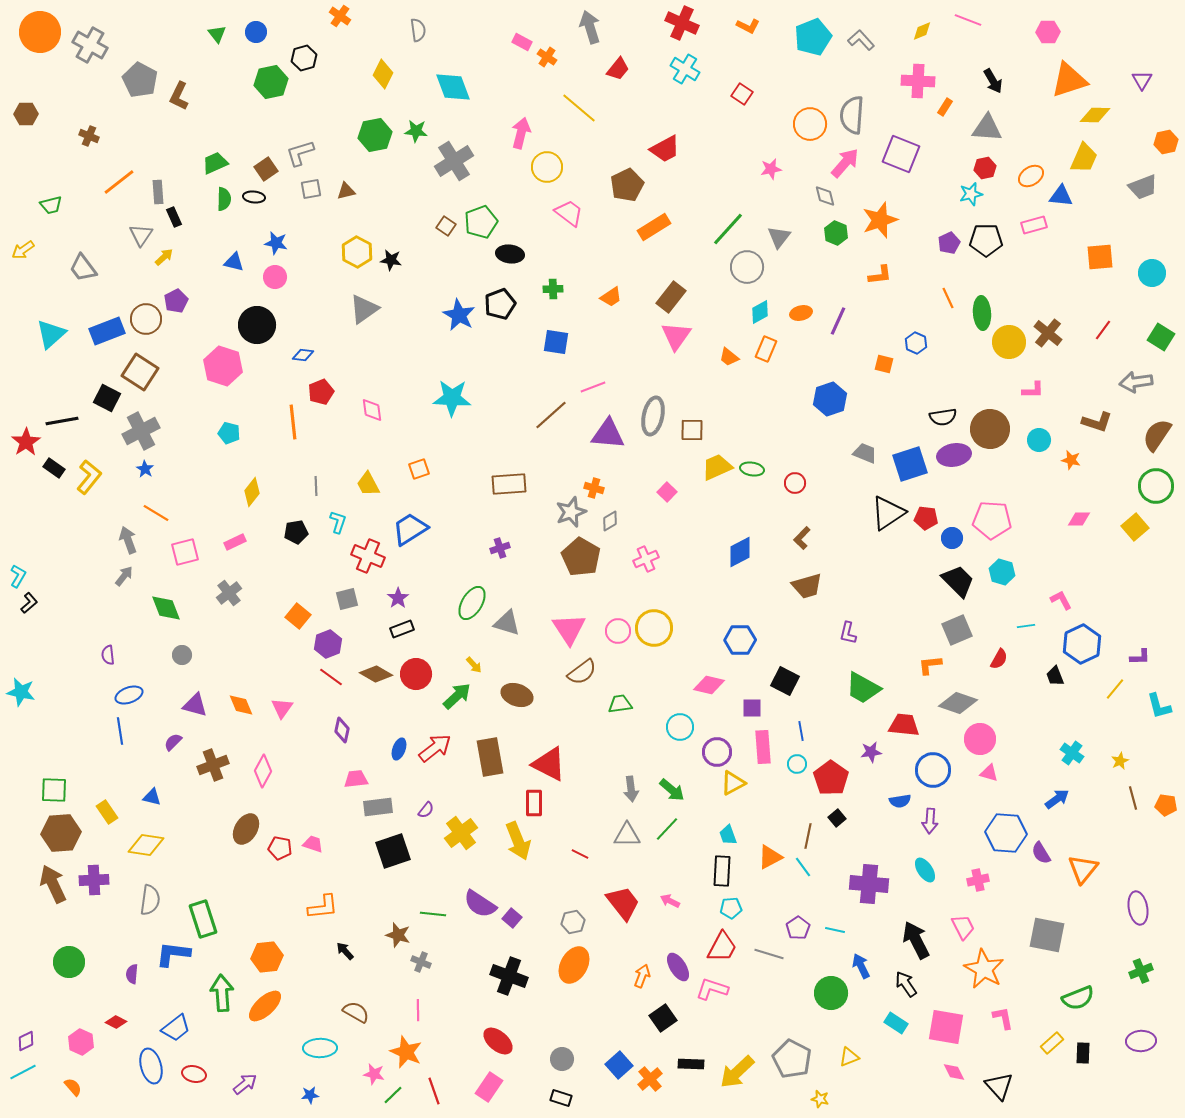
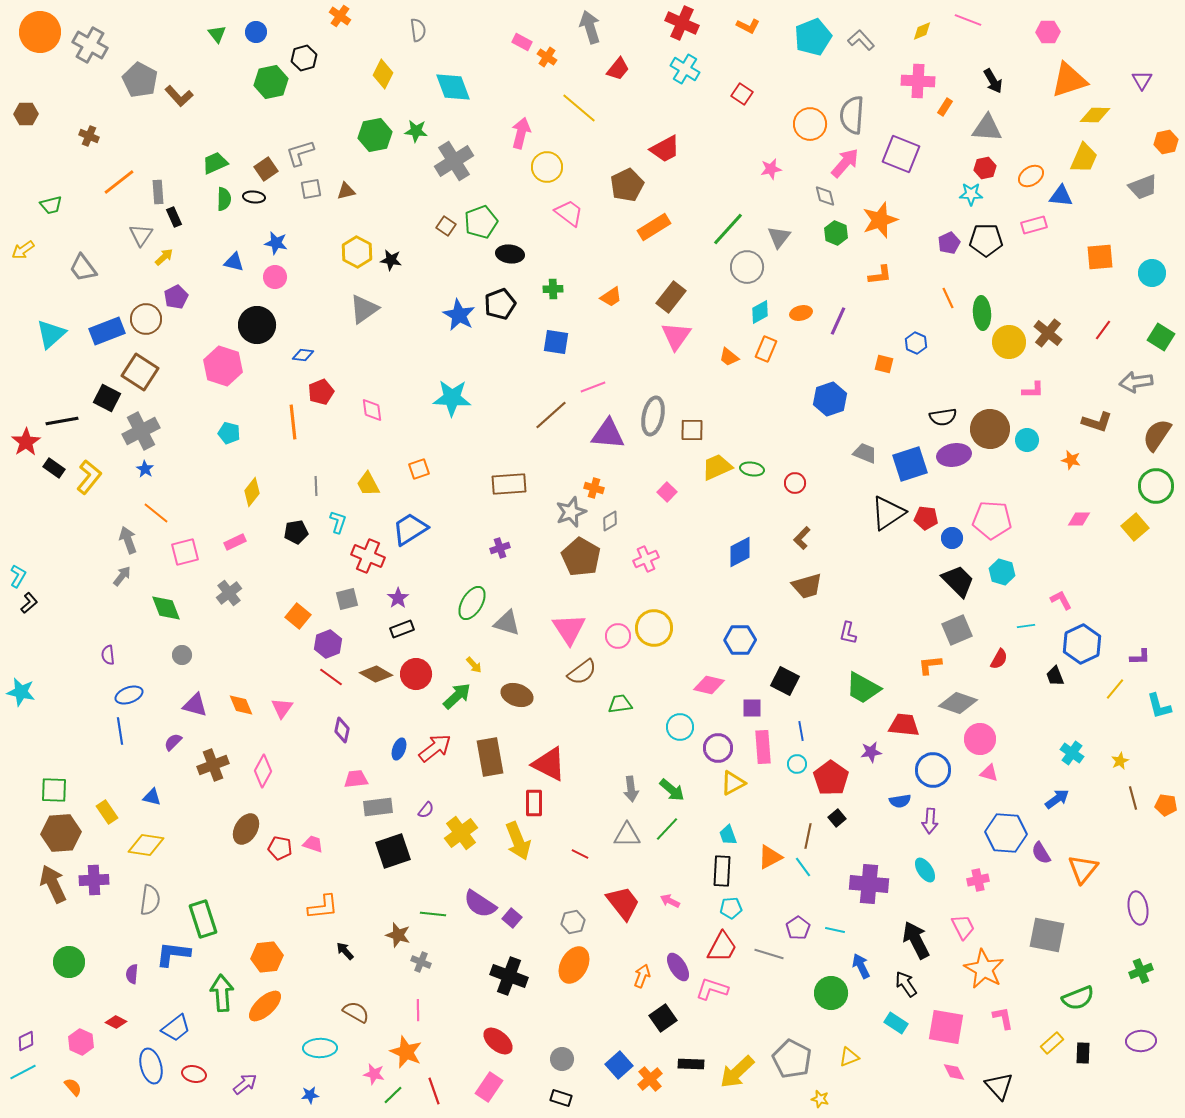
brown L-shape at (179, 96): rotated 68 degrees counterclockwise
cyan star at (971, 194): rotated 15 degrees clockwise
purple pentagon at (176, 301): moved 4 px up
cyan circle at (1039, 440): moved 12 px left
orange line at (156, 513): rotated 8 degrees clockwise
gray arrow at (124, 576): moved 2 px left
pink circle at (618, 631): moved 5 px down
purple circle at (717, 752): moved 1 px right, 4 px up
